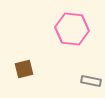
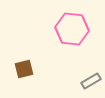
gray rectangle: rotated 42 degrees counterclockwise
